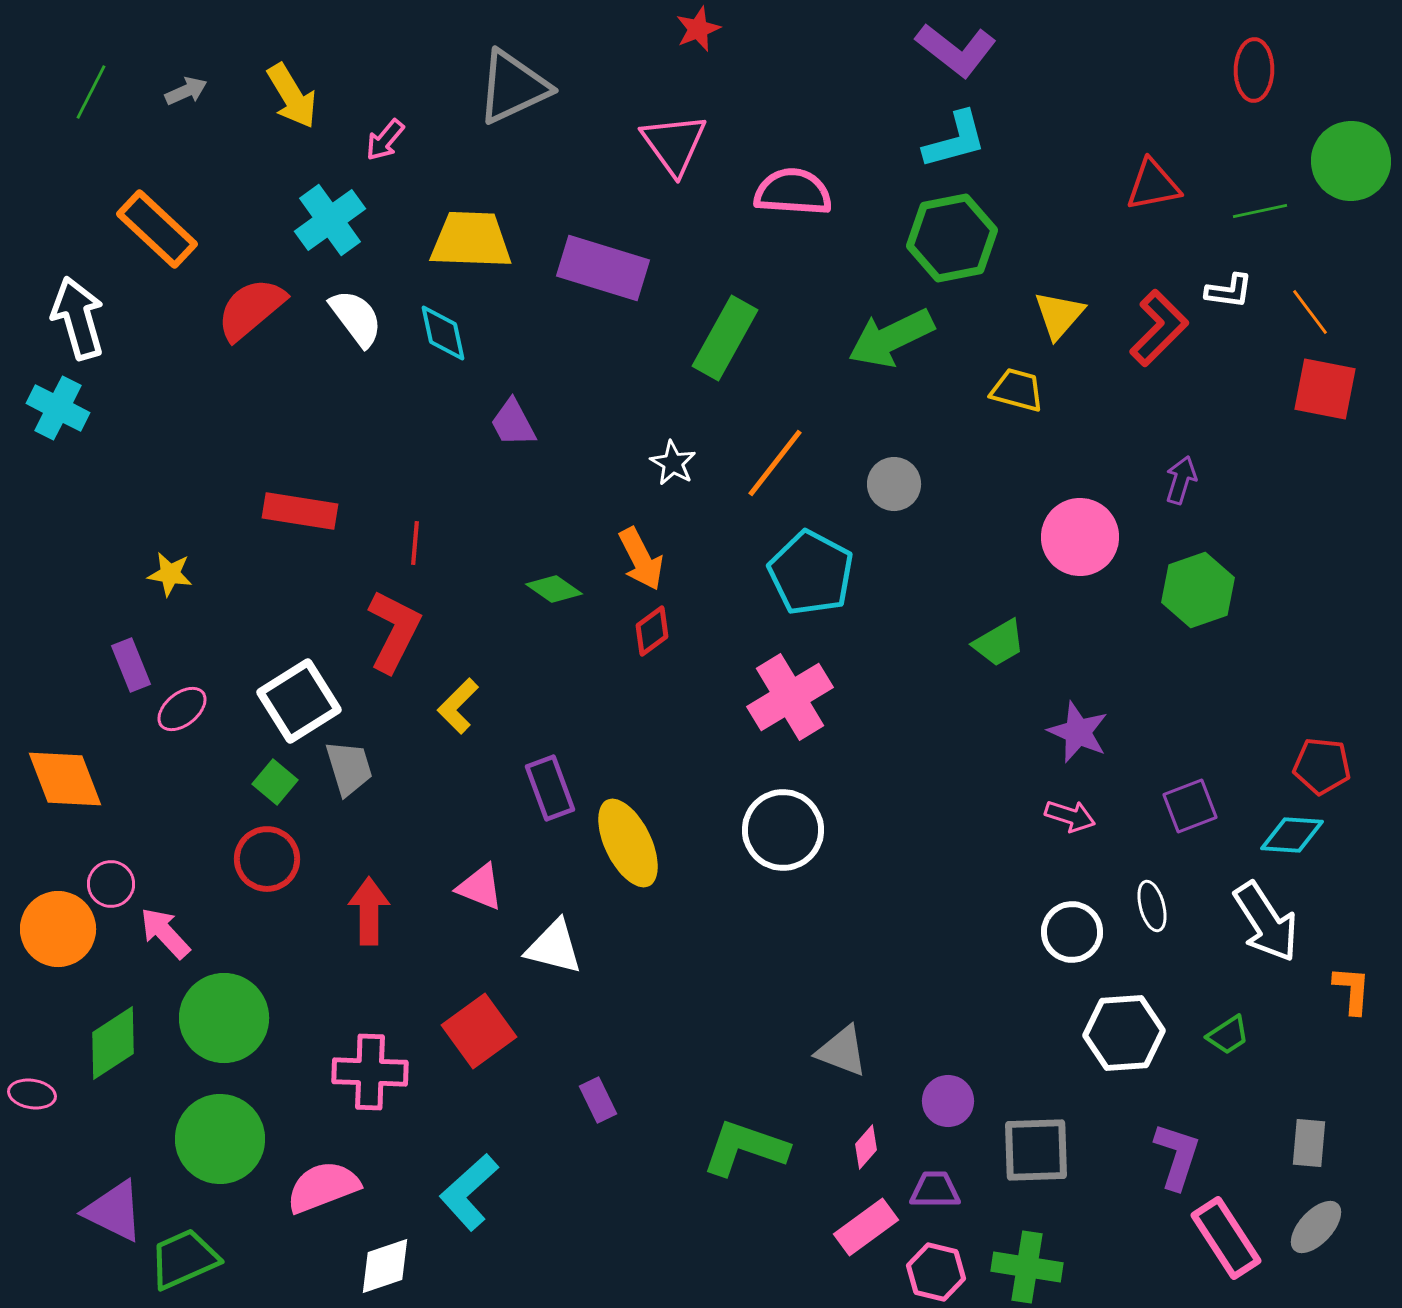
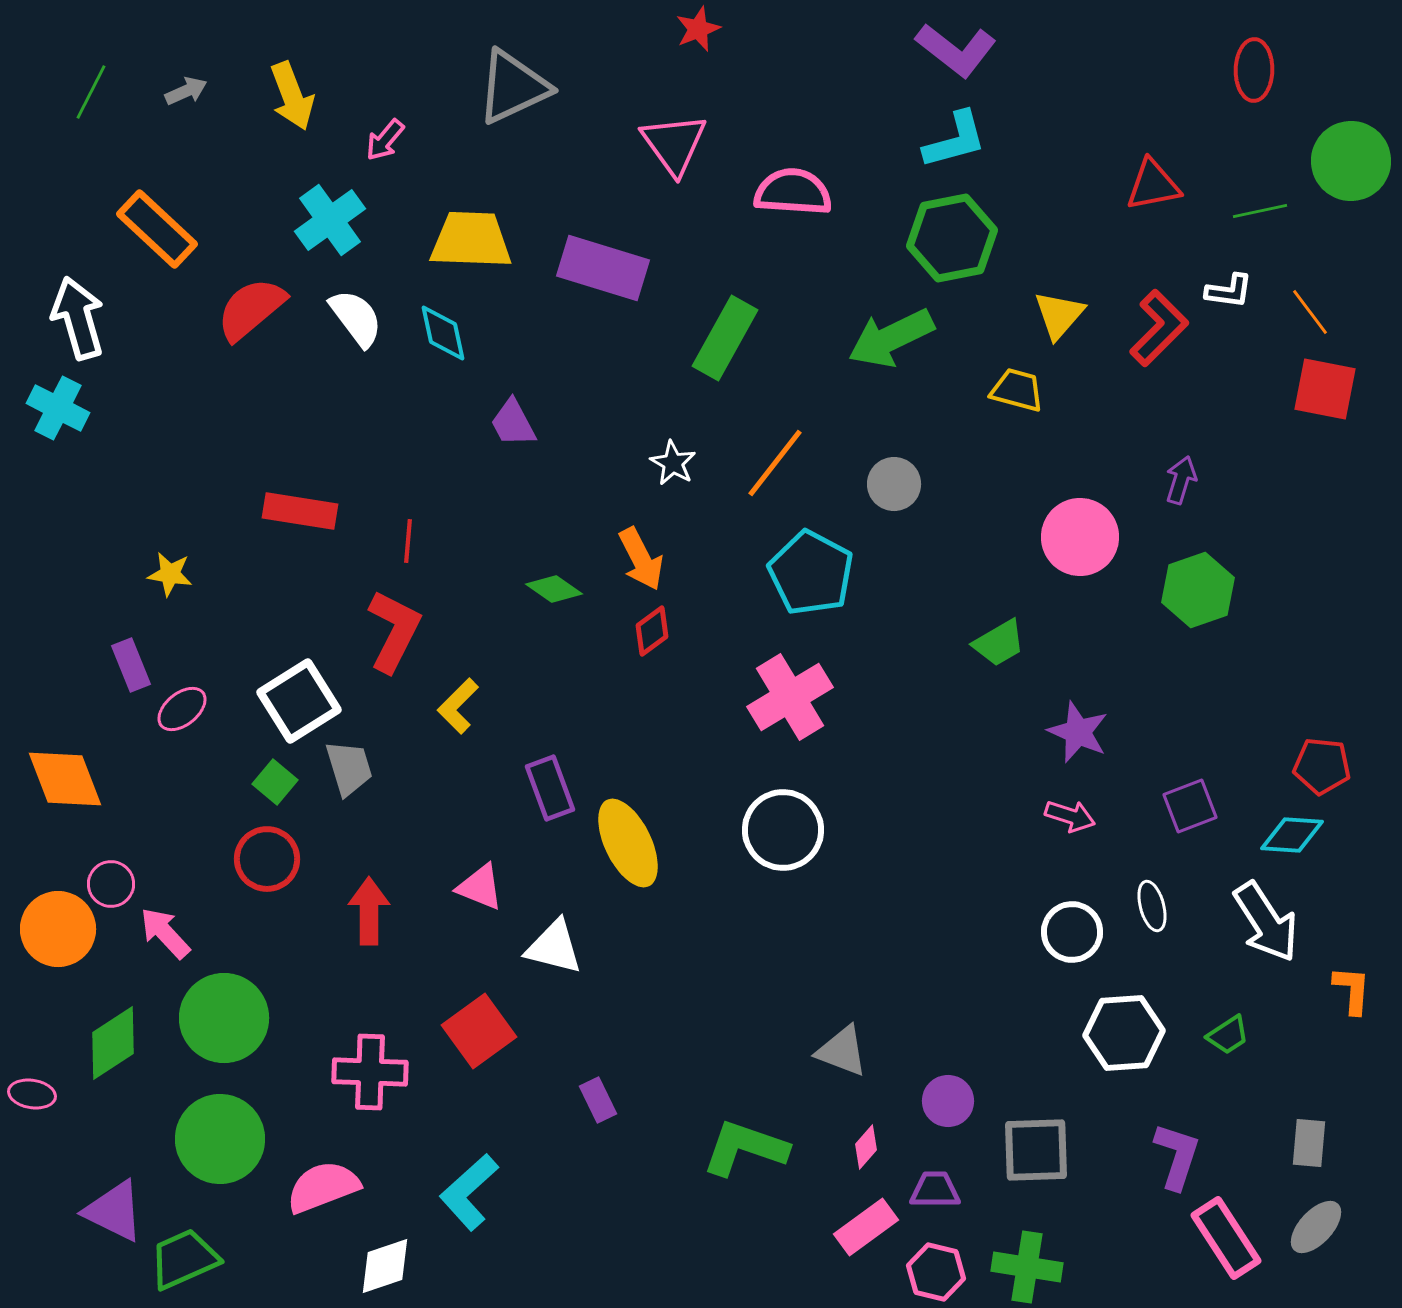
yellow arrow at (292, 96): rotated 10 degrees clockwise
red line at (415, 543): moved 7 px left, 2 px up
